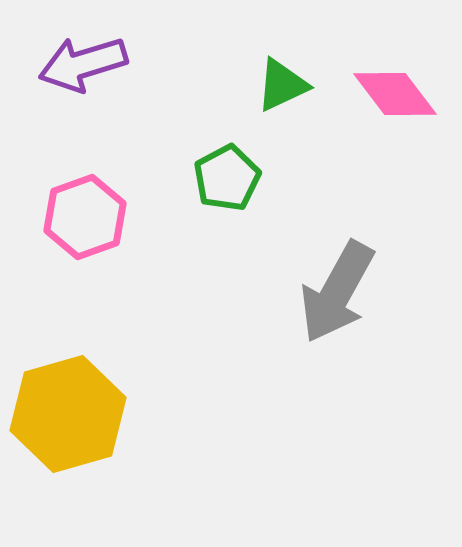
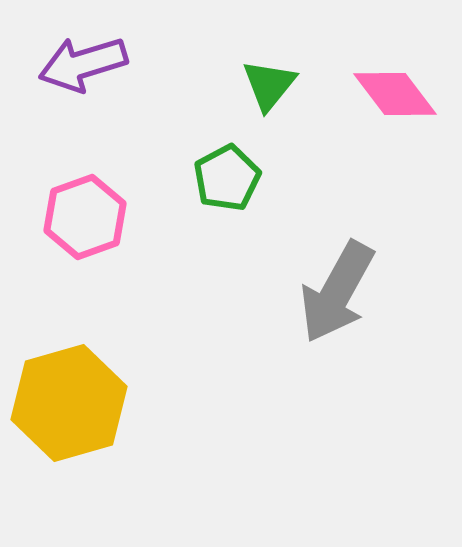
green triangle: moved 13 px left; rotated 26 degrees counterclockwise
yellow hexagon: moved 1 px right, 11 px up
